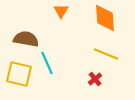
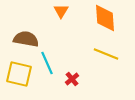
red cross: moved 23 px left
